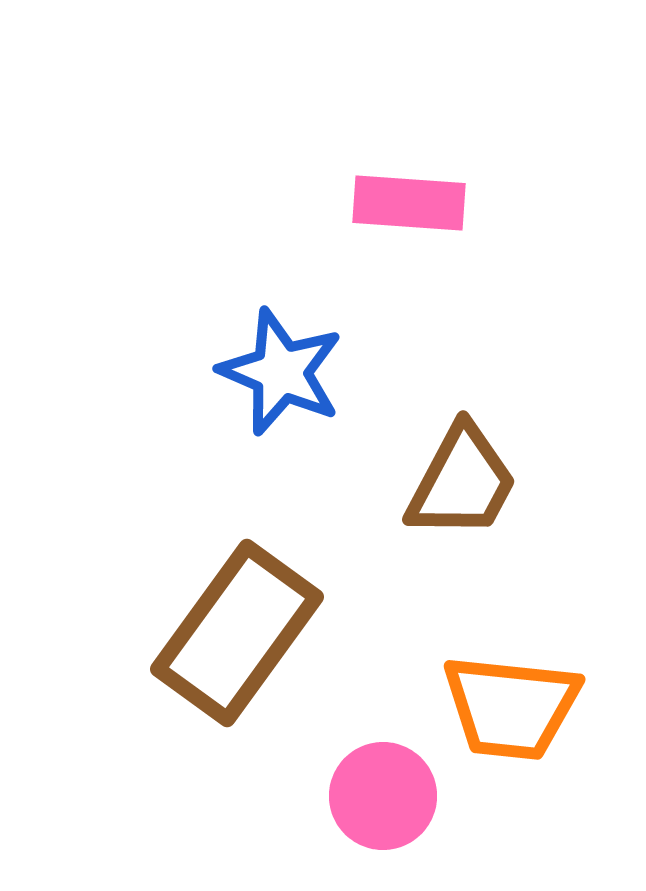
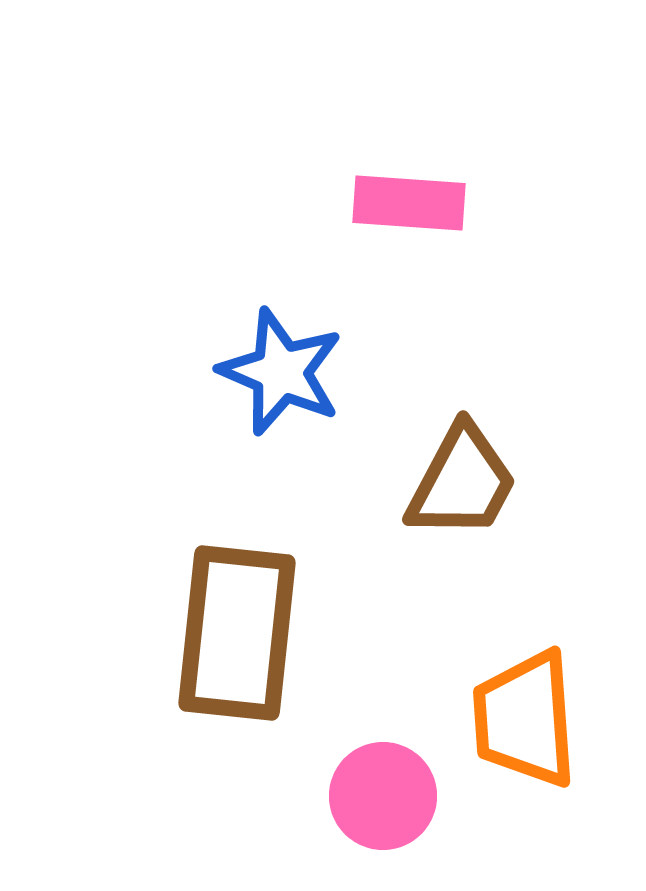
brown rectangle: rotated 30 degrees counterclockwise
orange trapezoid: moved 14 px right, 12 px down; rotated 80 degrees clockwise
